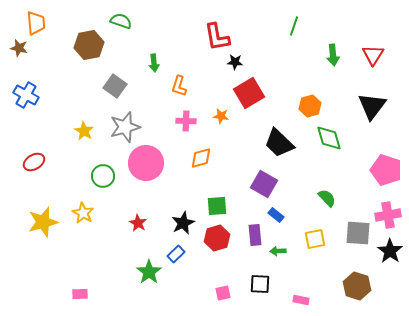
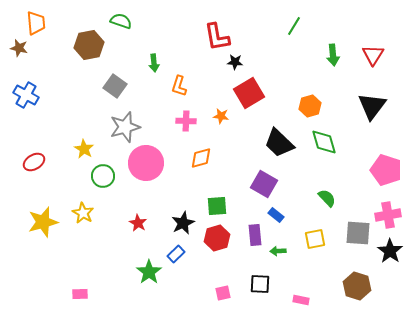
green line at (294, 26): rotated 12 degrees clockwise
yellow star at (84, 131): moved 18 px down
green diamond at (329, 138): moved 5 px left, 4 px down
